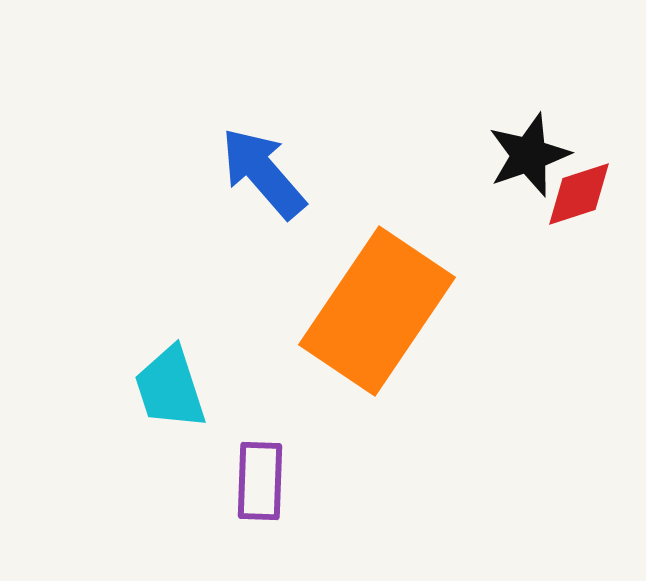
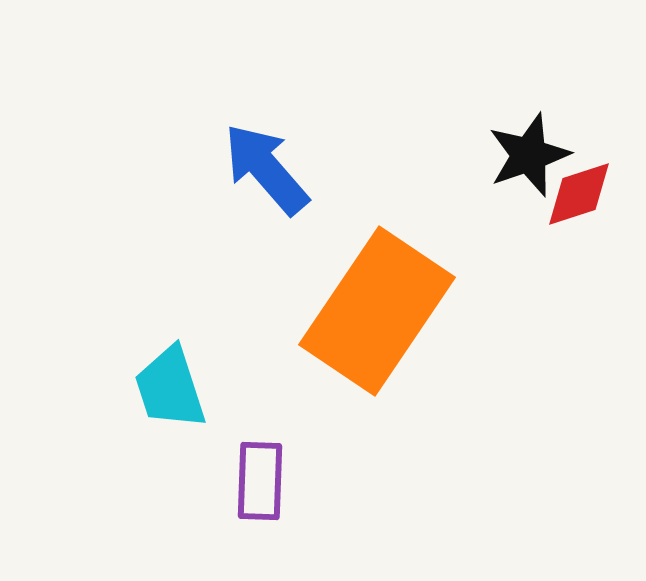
blue arrow: moved 3 px right, 4 px up
